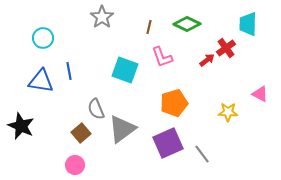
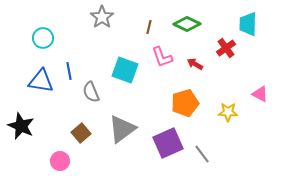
red arrow: moved 12 px left, 4 px down; rotated 112 degrees counterclockwise
orange pentagon: moved 11 px right
gray semicircle: moved 5 px left, 17 px up
pink circle: moved 15 px left, 4 px up
